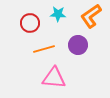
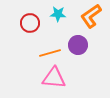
orange line: moved 6 px right, 4 px down
